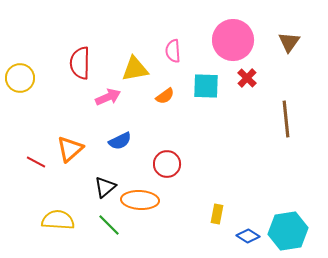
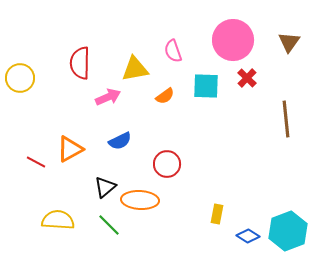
pink semicircle: rotated 15 degrees counterclockwise
orange triangle: rotated 12 degrees clockwise
cyan hexagon: rotated 12 degrees counterclockwise
